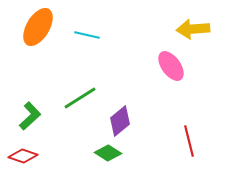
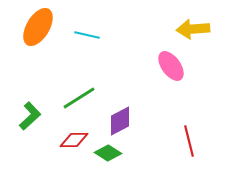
green line: moved 1 px left
purple diamond: rotated 12 degrees clockwise
red diamond: moved 51 px right, 16 px up; rotated 20 degrees counterclockwise
